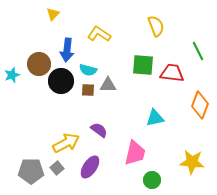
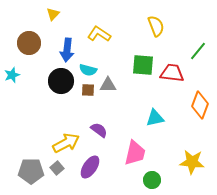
green line: rotated 66 degrees clockwise
brown circle: moved 10 px left, 21 px up
